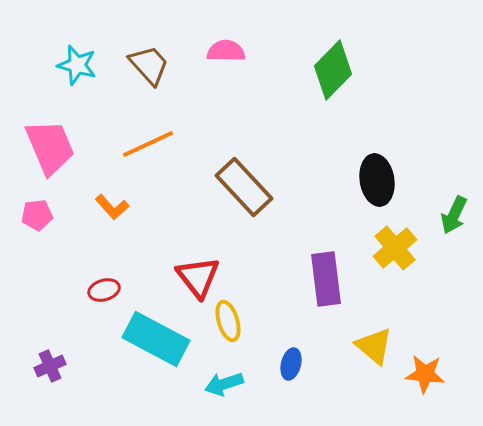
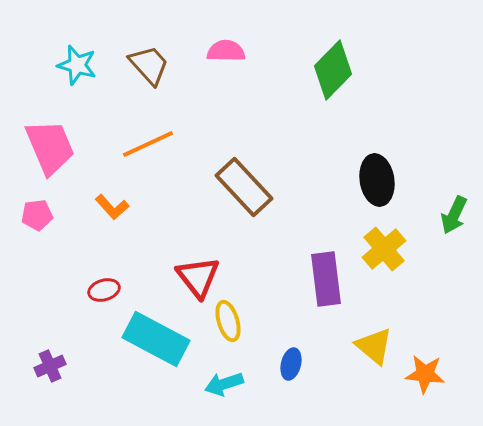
yellow cross: moved 11 px left, 1 px down
